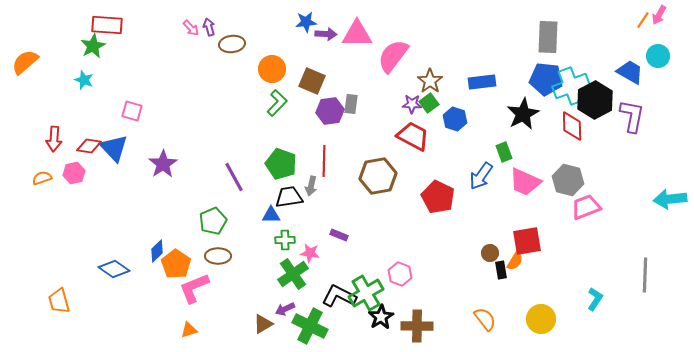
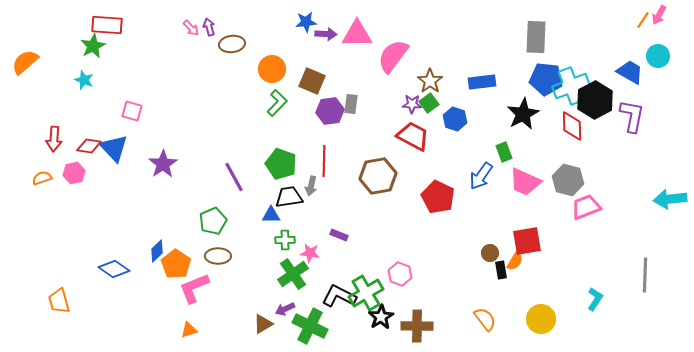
gray rectangle at (548, 37): moved 12 px left
